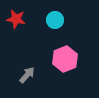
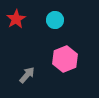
red star: rotated 30 degrees clockwise
